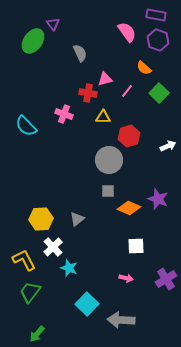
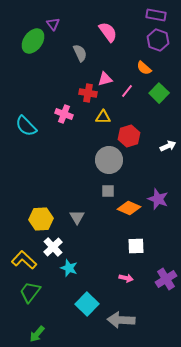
pink semicircle: moved 19 px left
gray triangle: moved 2 px up; rotated 21 degrees counterclockwise
yellow L-shape: rotated 20 degrees counterclockwise
